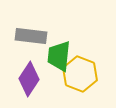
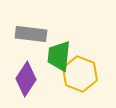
gray rectangle: moved 2 px up
purple diamond: moved 3 px left
